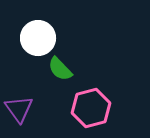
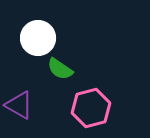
green semicircle: rotated 12 degrees counterclockwise
purple triangle: moved 4 px up; rotated 24 degrees counterclockwise
